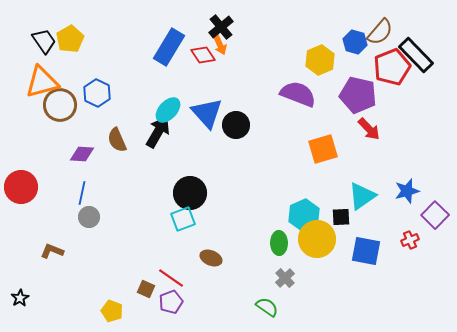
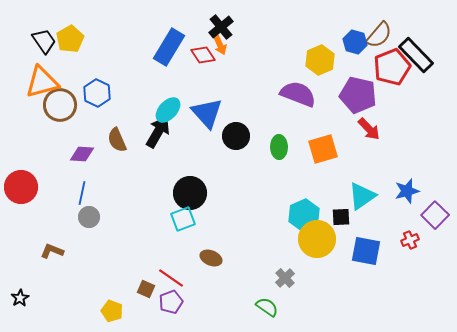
brown semicircle at (380, 32): moved 1 px left, 3 px down
black circle at (236, 125): moved 11 px down
green ellipse at (279, 243): moved 96 px up
